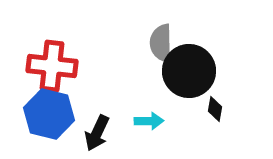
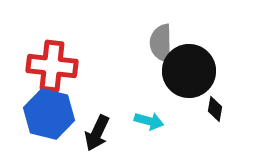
cyan arrow: rotated 16 degrees clockwise
